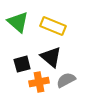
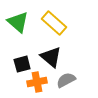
yellow rectangle: moved 1 px right, 3 px up; rotated 20 degrees clockwise
orange cross: moved 2 px left
